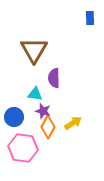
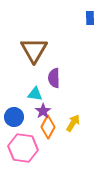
purple star: rotated 21 degrees clockwise
yellow arrow: rotated 24 degrees counterclockwise
